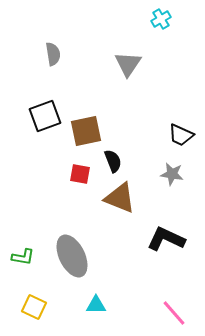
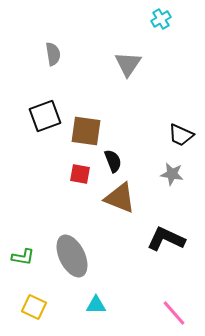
brown square: rotated 20 degrees clockwise
